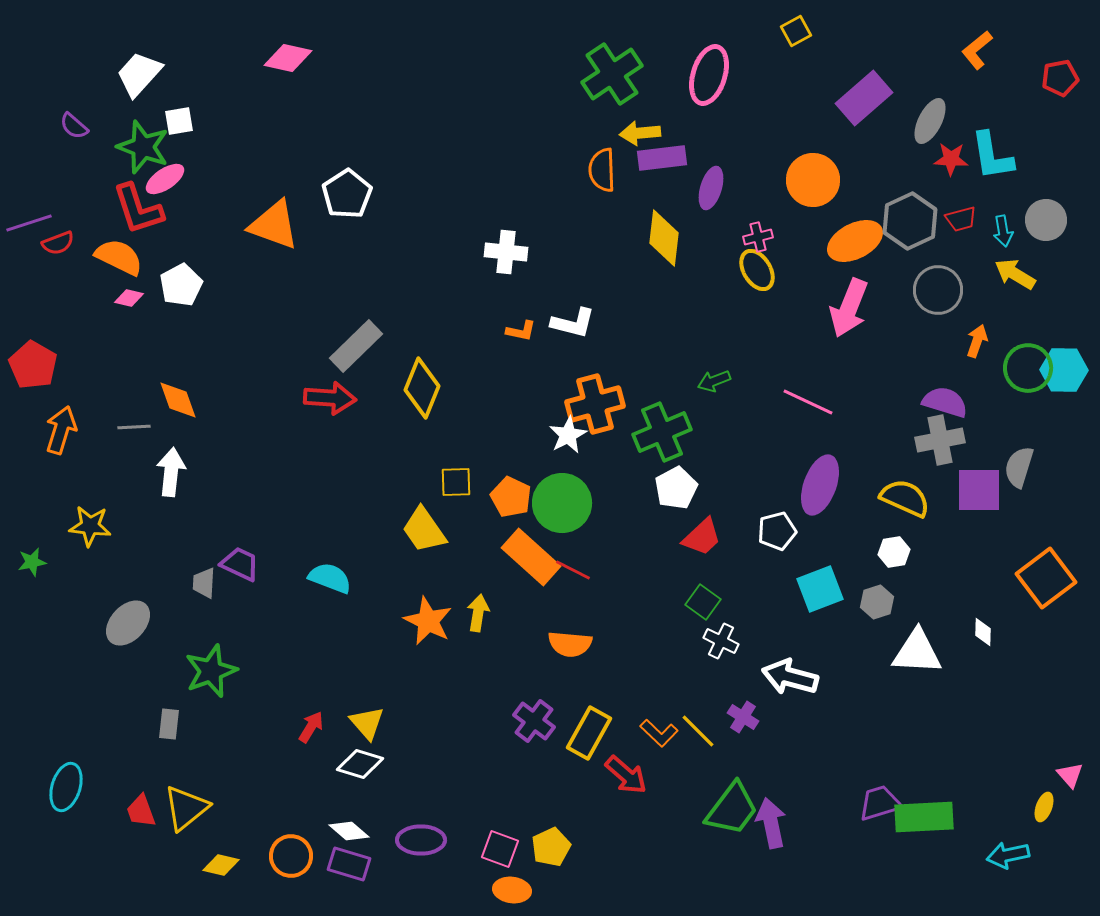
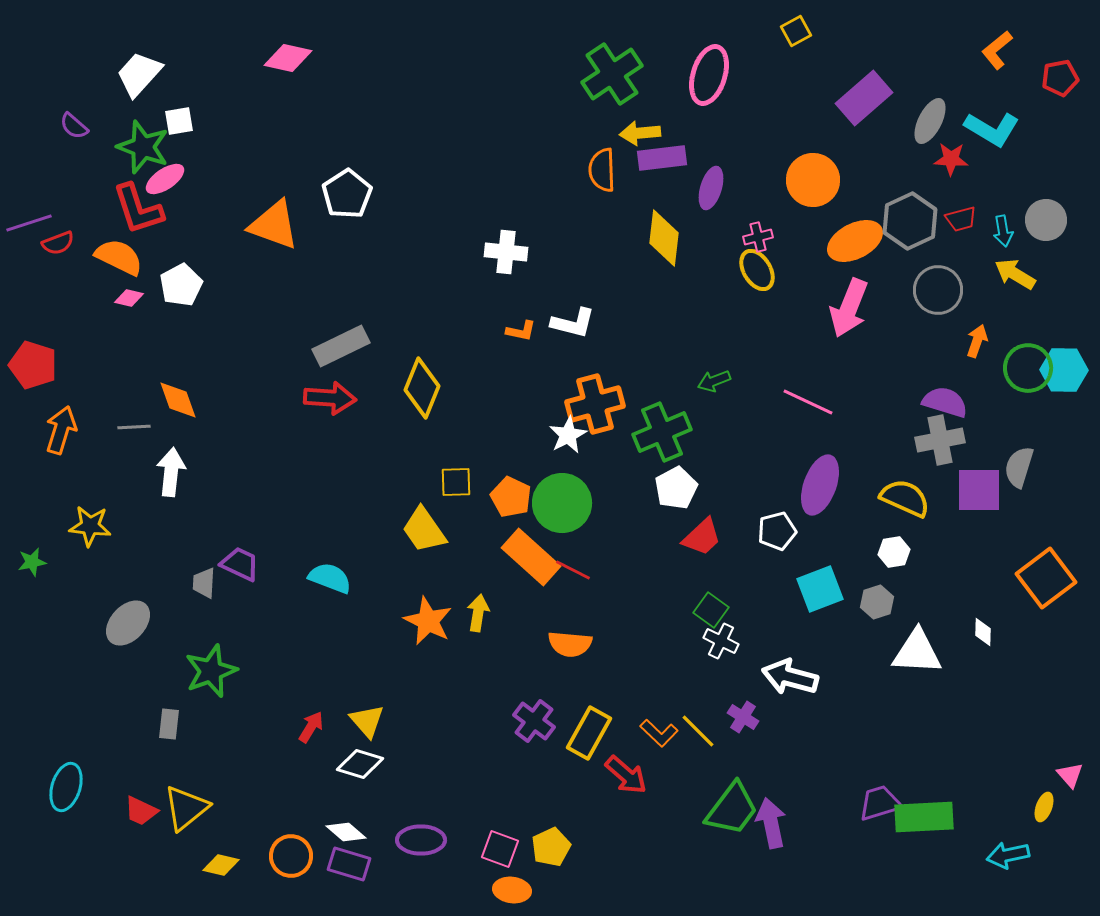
orange L-shape at (977, 50): moved 20 px right
cyan L-shape at (992, 156): moved 27 px up; rotated 50 degrees counterclockwise
gray rectangle at (356, 346): moved 15 px left; rotated 18 degrees clockwise
red pentagon at (33, 365): rotated 12 degrees counterclockwise
green square at (703, 602): moved 8 px right, 8 px down
yellow triangle at (367, 723): moved 2 px up
red trapezoid at (141, 811): rotated 45 degrees counterclockwise
white diamond at (349, 831): moved 3 px left, 1 px down
